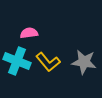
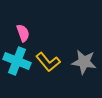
pink semicircle: moved 6 px left; rotated 78 degrees clockwise
